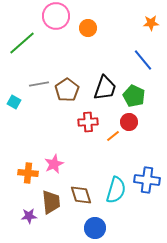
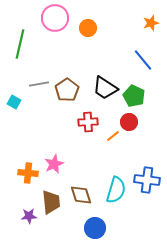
pink circle: moved 1 px left, 2 px down
orange star: rotated 14 degrees counterclockwise
green line: moved 2 px left, 1 px down; rotated 36 degrees counterclockwise
black trapezoid: rotated 104 degrees clockwise
